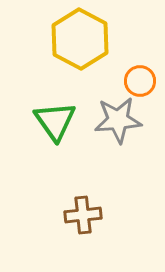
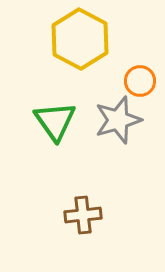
gray star: rotated 12 degrees counterclockwise
